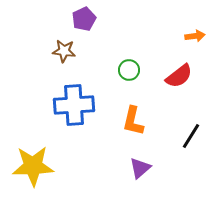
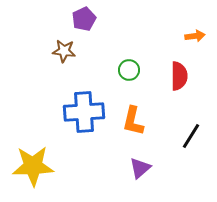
red semicircle: rotated 52 degrees counterclockwise
blue cross: moved 10 px right, 7 px down
